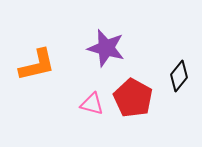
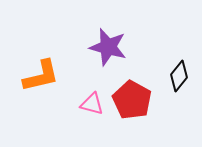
purple star: moved 2 px right, 1 px up
orange L-shape: moved 4 px right, 11 px down
red pentagon: moved 1 px left, 2 px down
